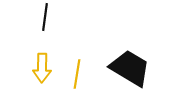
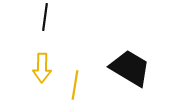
yellow line: moved 2 px left, 11 px down
